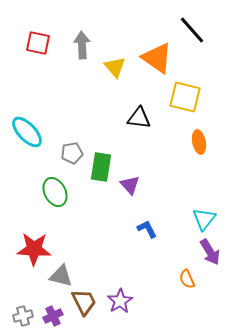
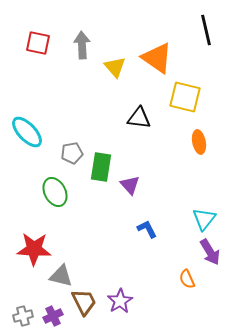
black line: moved 14 px right; rotated 28 degrees clockwise
